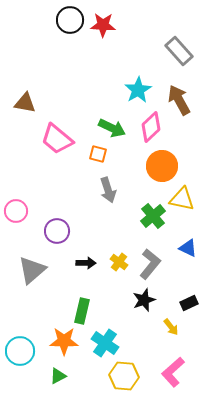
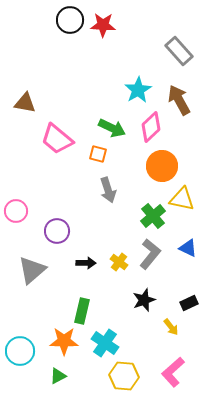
gray L-shape: moved 10 px up
